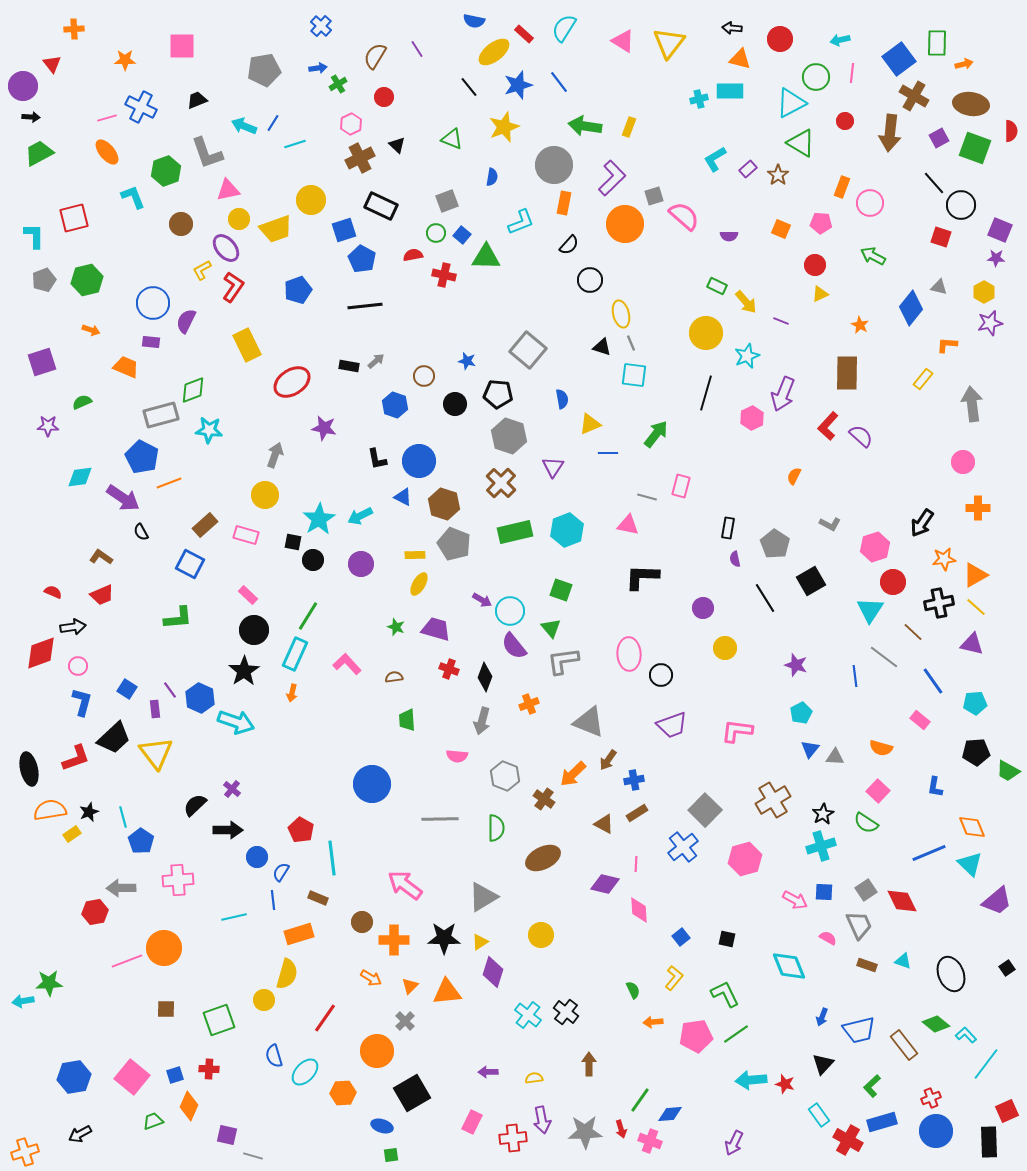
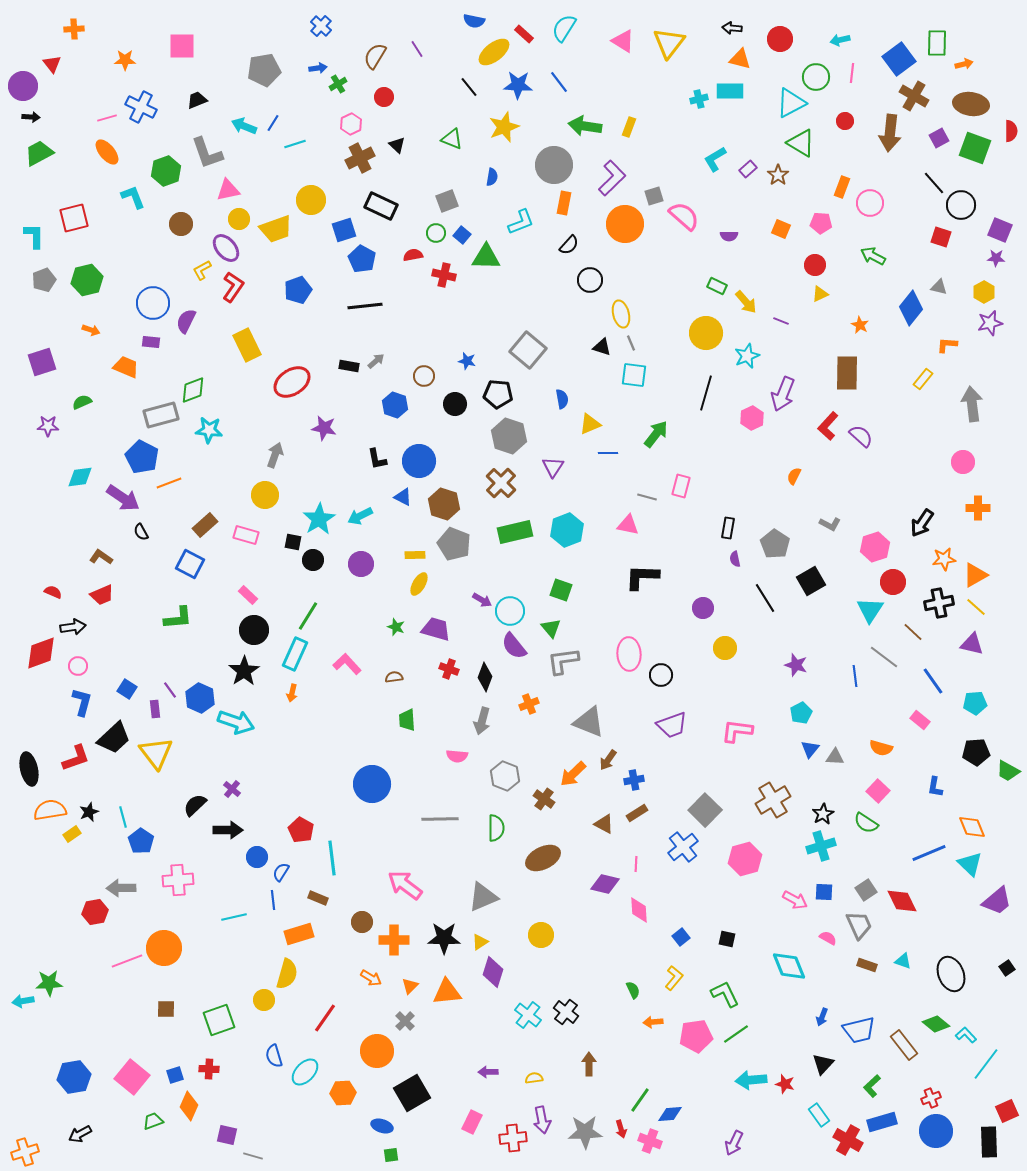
blue star at (518, 85): rotated 20 degrees clockwise
gray triangle at (483, 897): rotated 8 degrees clockwise
